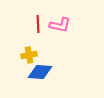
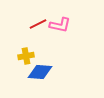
red line: rotated 66 degrees clockwise
yellow cross: moved 3 px left, 1 px down
